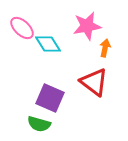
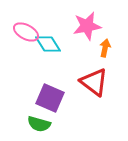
pink ellipse: moved 4 px right, 4 px down; rotated 15 degrees counterclockwise
